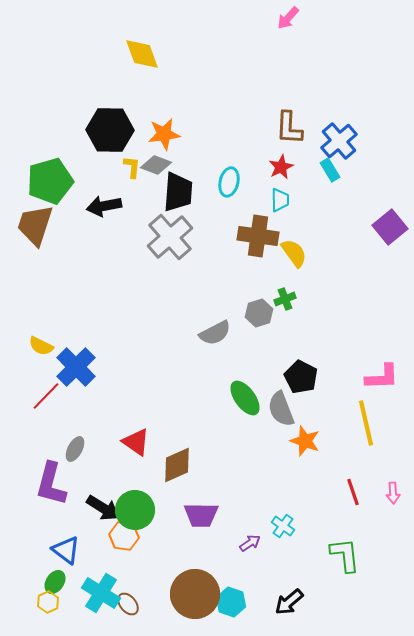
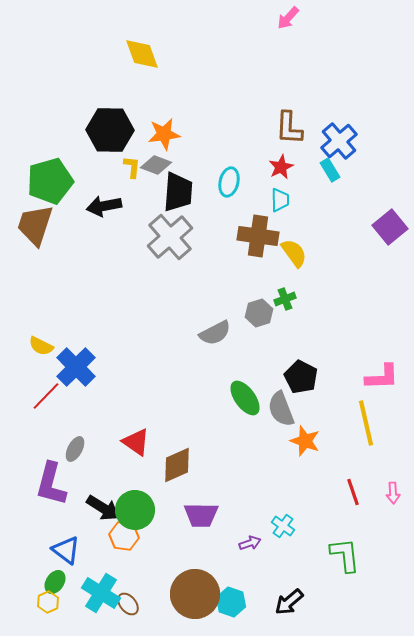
purple arrow at (250, 543): rotated 15 degrees clockwise
